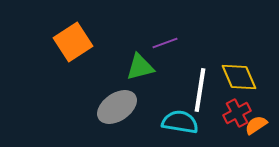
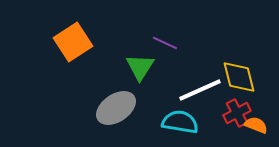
purple line: rotated 45 degrees clockwise
green triangle: rotated 44 degrees counterclockwise
yellow diamond: rotated 9 degrees clockwise
white line: rotated 57 degrees clockwise
gray ellipse: moved 1 px left, 1 px down
orange semicircle: rotated 55 degrees clockwise
